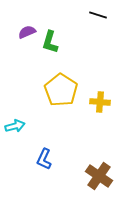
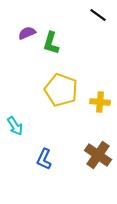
black line: rotated 18 degrees clockwise
purple semicircle: moved 1 px down
green L-shape: moved 1 px right, 1 px down
yellow pentagon: rotated 12 degrees counterclockwise
cyan arrow: rotated 72 degrees clockwise
brown cross: moved 1 px left, 21 px up
